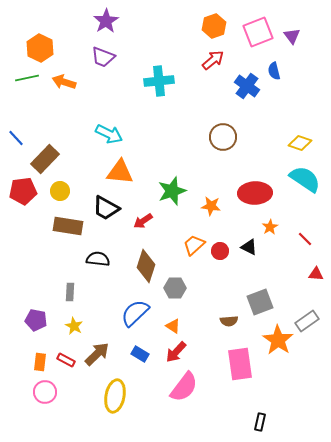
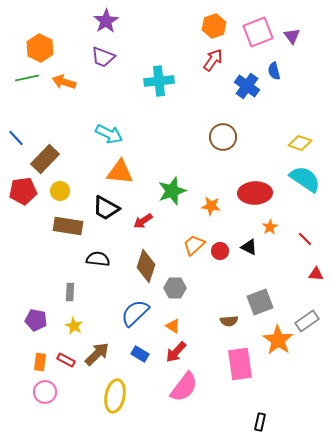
red arrow at (213, 60): rotated 15 degrees counterclockwise
